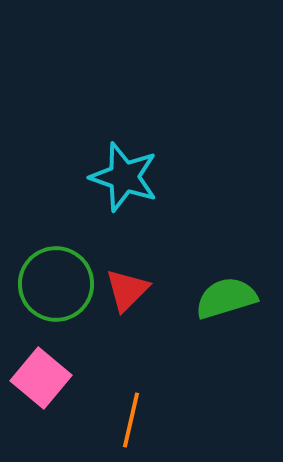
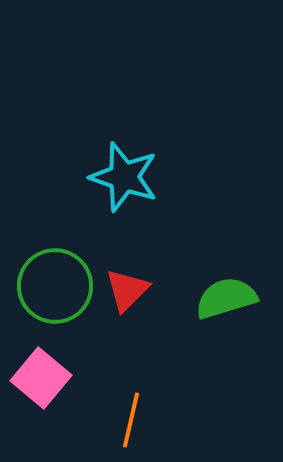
green circle: moved 1 px left, 2 px down
